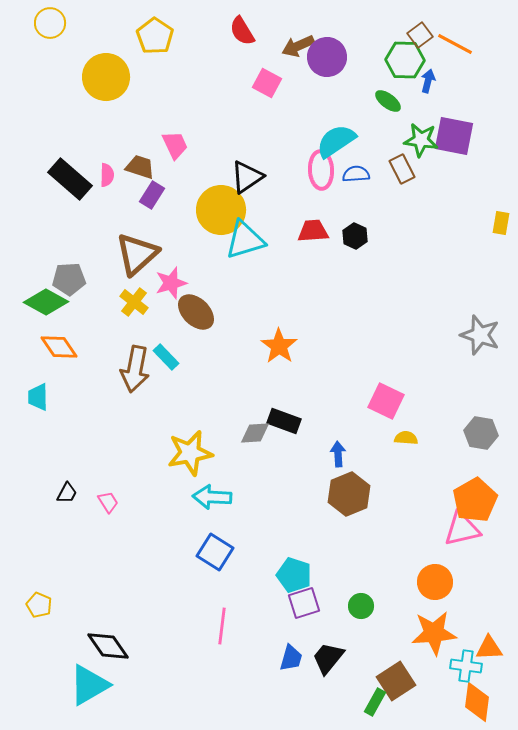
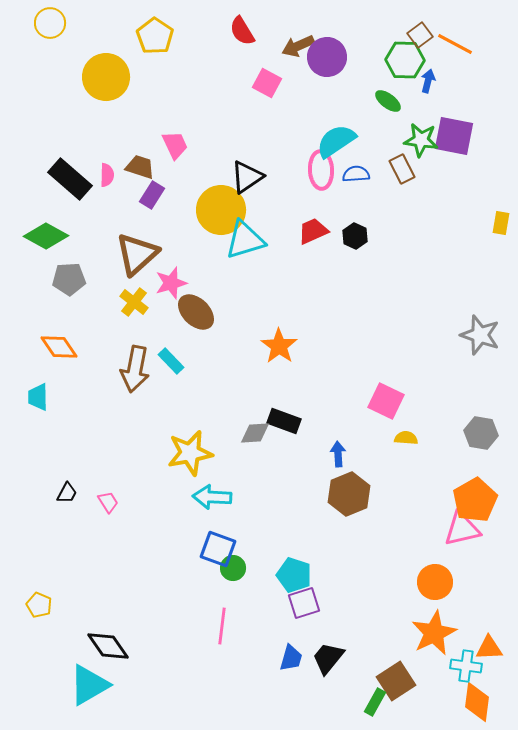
red trapezoid at (313, 231): rotated 20 degrees counterclockwise
green diamond at (46, 302): moved 66 px up
cyan rectangle at (166, 357): moved 5 px right, 4 px down
blue square at (215, 552): moved 3 px right, 3 px up; rotated 12 degrees counterclockwise
green circle at (361, 606): moved 128 px left, 38 px up
orange star at (434, 633): rotated 21 degrees counterclockwise
